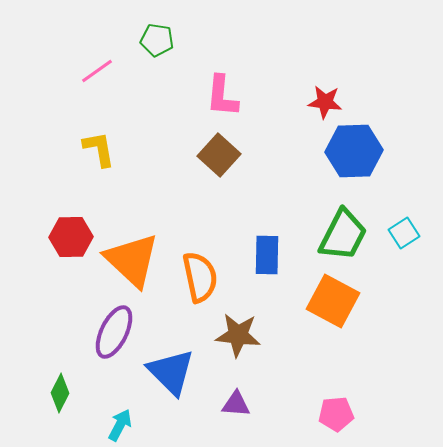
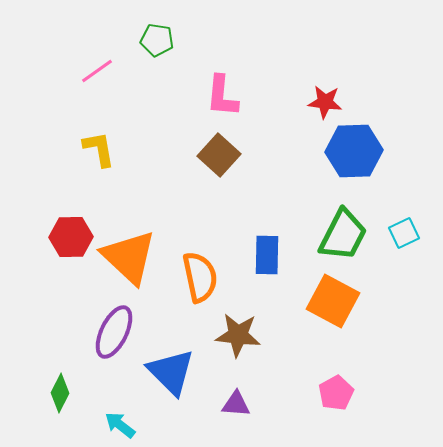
cyan square: rotated 8 degrees clockwise
orange triangle: moved 3 px left, 3 px up
pink pentagon: moved 21 px up; rotated 24 degrees counterclockwise
cyan arrow: rotated 80 degrees counterclockwise
